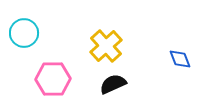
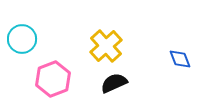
cyan circle: moved 2 px left, 6 px down
pink hexagon: rotated 20 degrees counterclockwise
black semicircle: moved 1 px right, 1 px up
